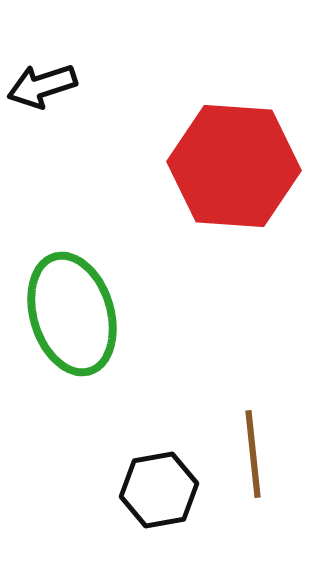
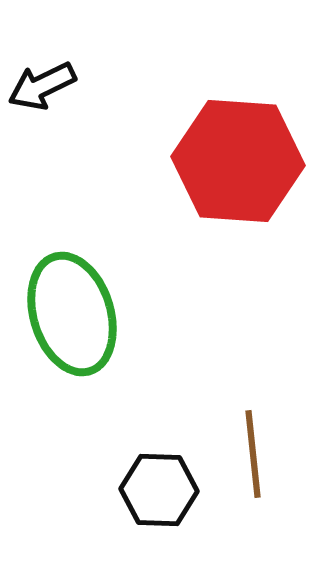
black arrow: rotated 8 degrees counterclockwise
red hexagon: moved 4 px right, 5 px up
black hexagon: rotated 12 degrees clockwise
